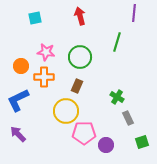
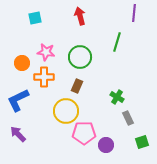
orange circle: moved 1 px right, 3 px up
